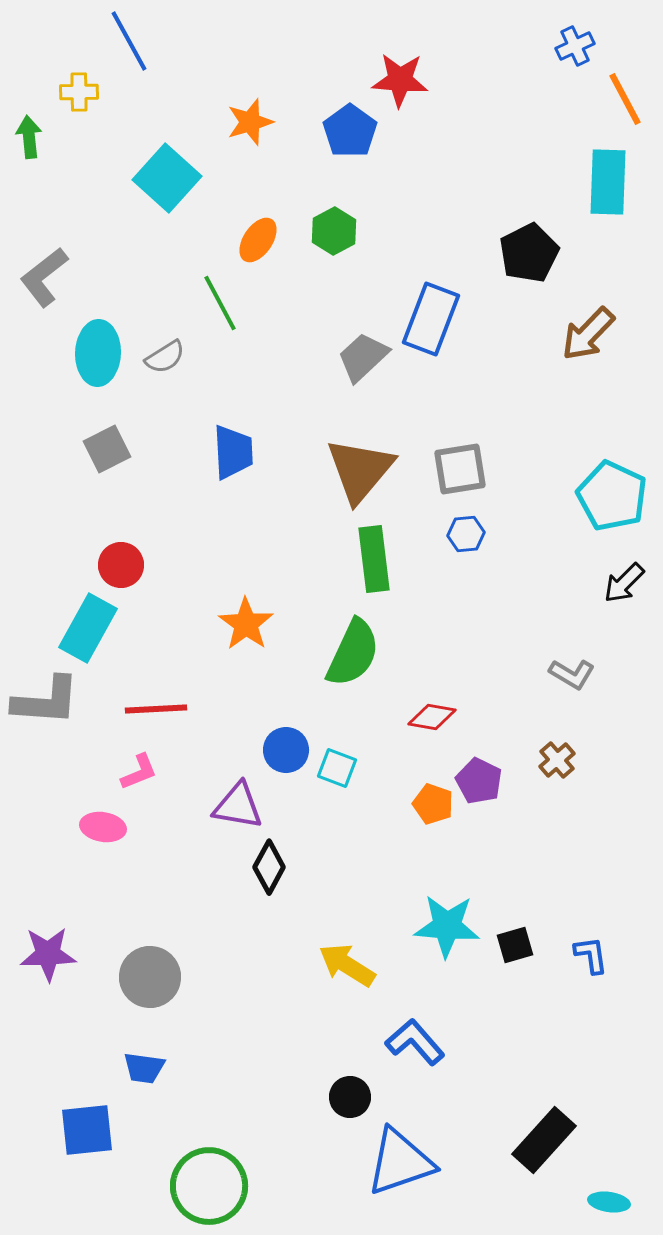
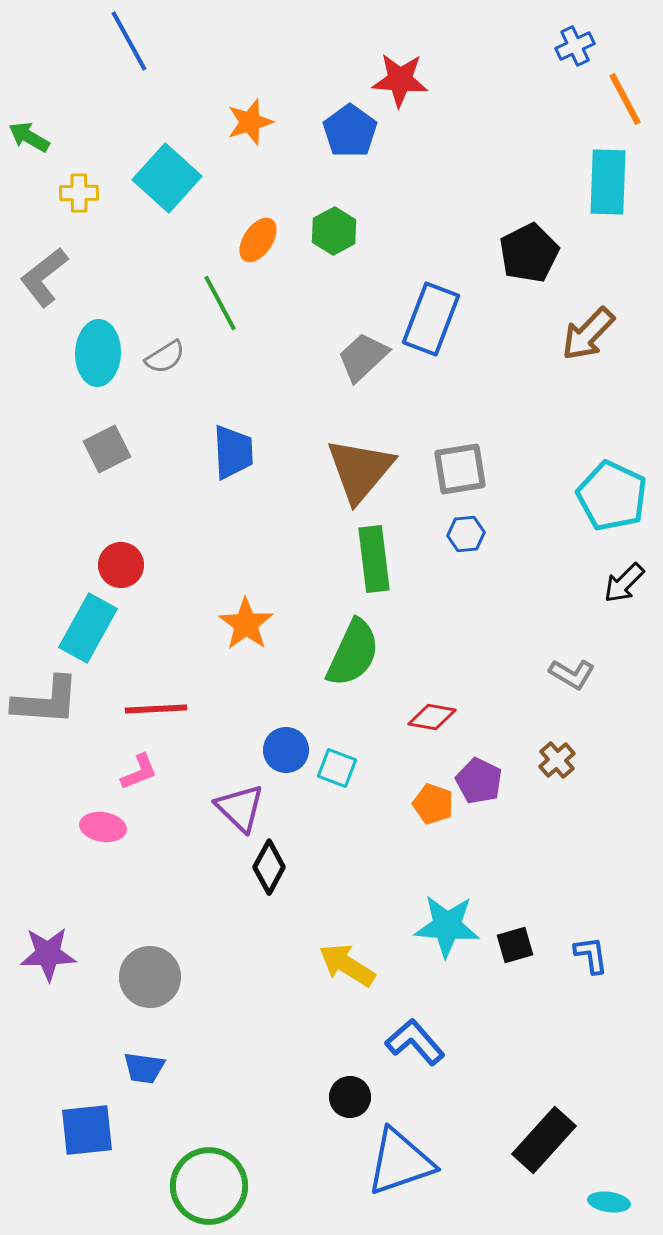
yellow cross at (79, 92): moved 101 px down
green arrow at (29, 137): rotated 54 degrees counterclockwise
purple triangle at (238, 806): moved 2 px right, 2 px down; rotated 34 degrees clockwise
